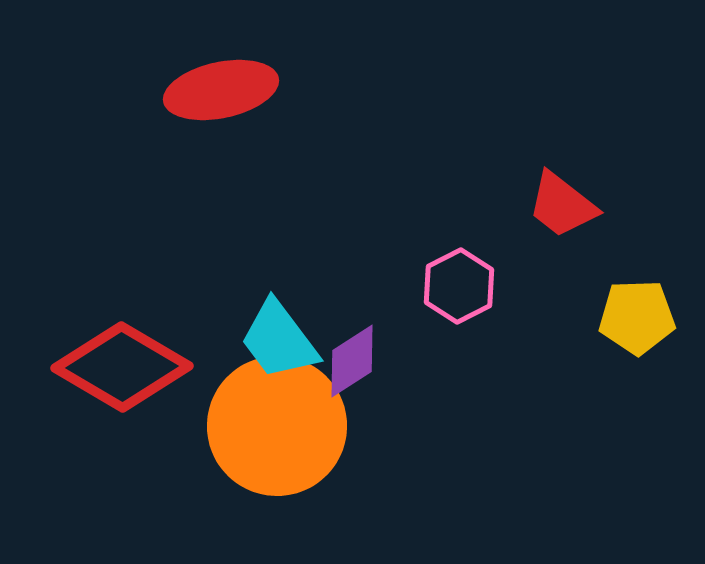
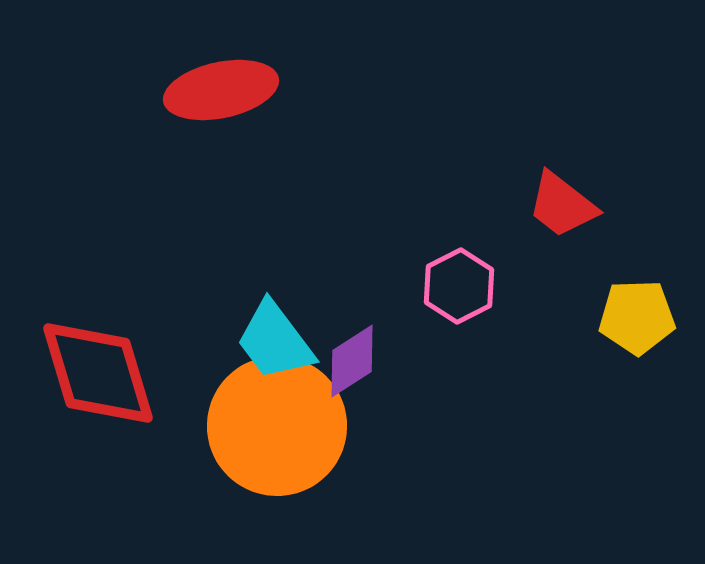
cyan trapezoid: moved 4 px left, 1 px down
red diamond: moved 24 px left, 6 px down; rotated 43 degrees clockwise
